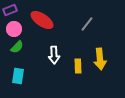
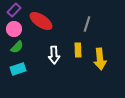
purple rectangle: moved 4 px right; rotated 24 degrees counterclockwise
red ellipse: moved 1 px left, 1 px down
gray line: rotated 21 degrees counterclockwise
yellow rectangle: moved 16 px up
cyan rectangle: moved 7 px up; rotated 63 degrees clockwise
